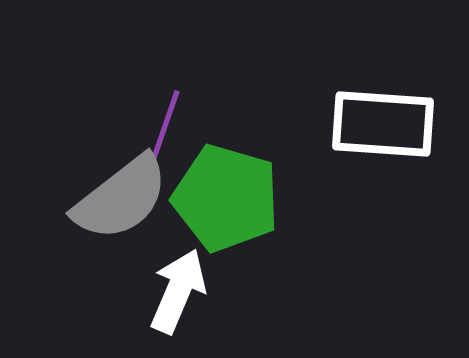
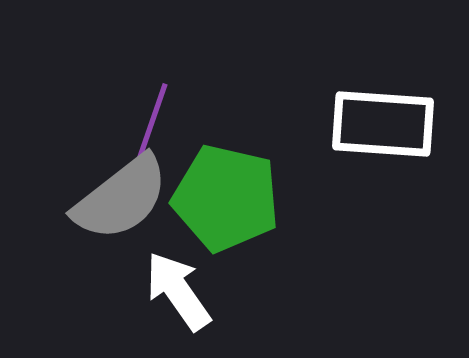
purple line: moved 12 px left, 7 px up
green pentagon: rotated 3 degrees counterclockwise
white arrow: rotated 58 degrees counterclockwise
